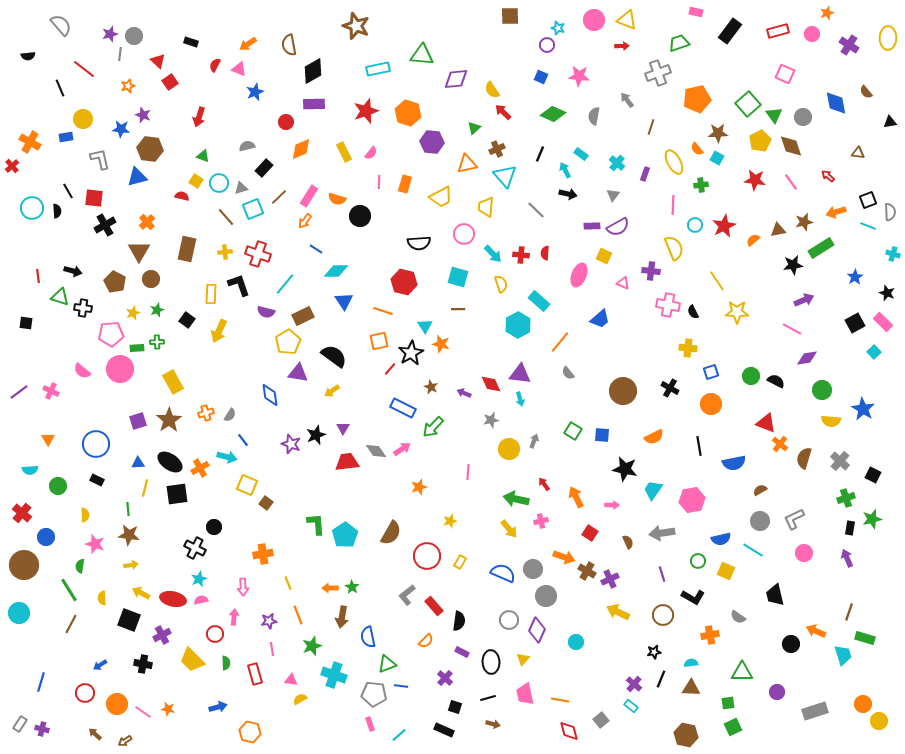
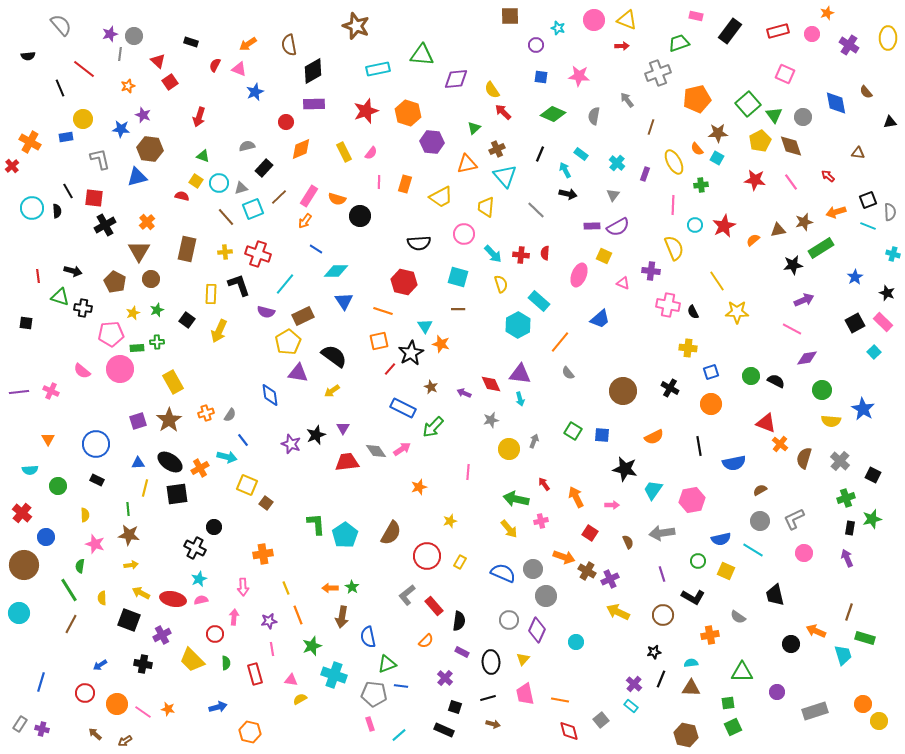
pink rectangle at (696, 12): moved 4 px down
purple circle at (547, 45): moved 11 px left
blue square at (541, 77): rotated 16 degrees counterclockwise
purple line at (19, 392): rotated 30 degrees clockwise
yellow line at (288, 583): moved 2 px left, 5 px down
